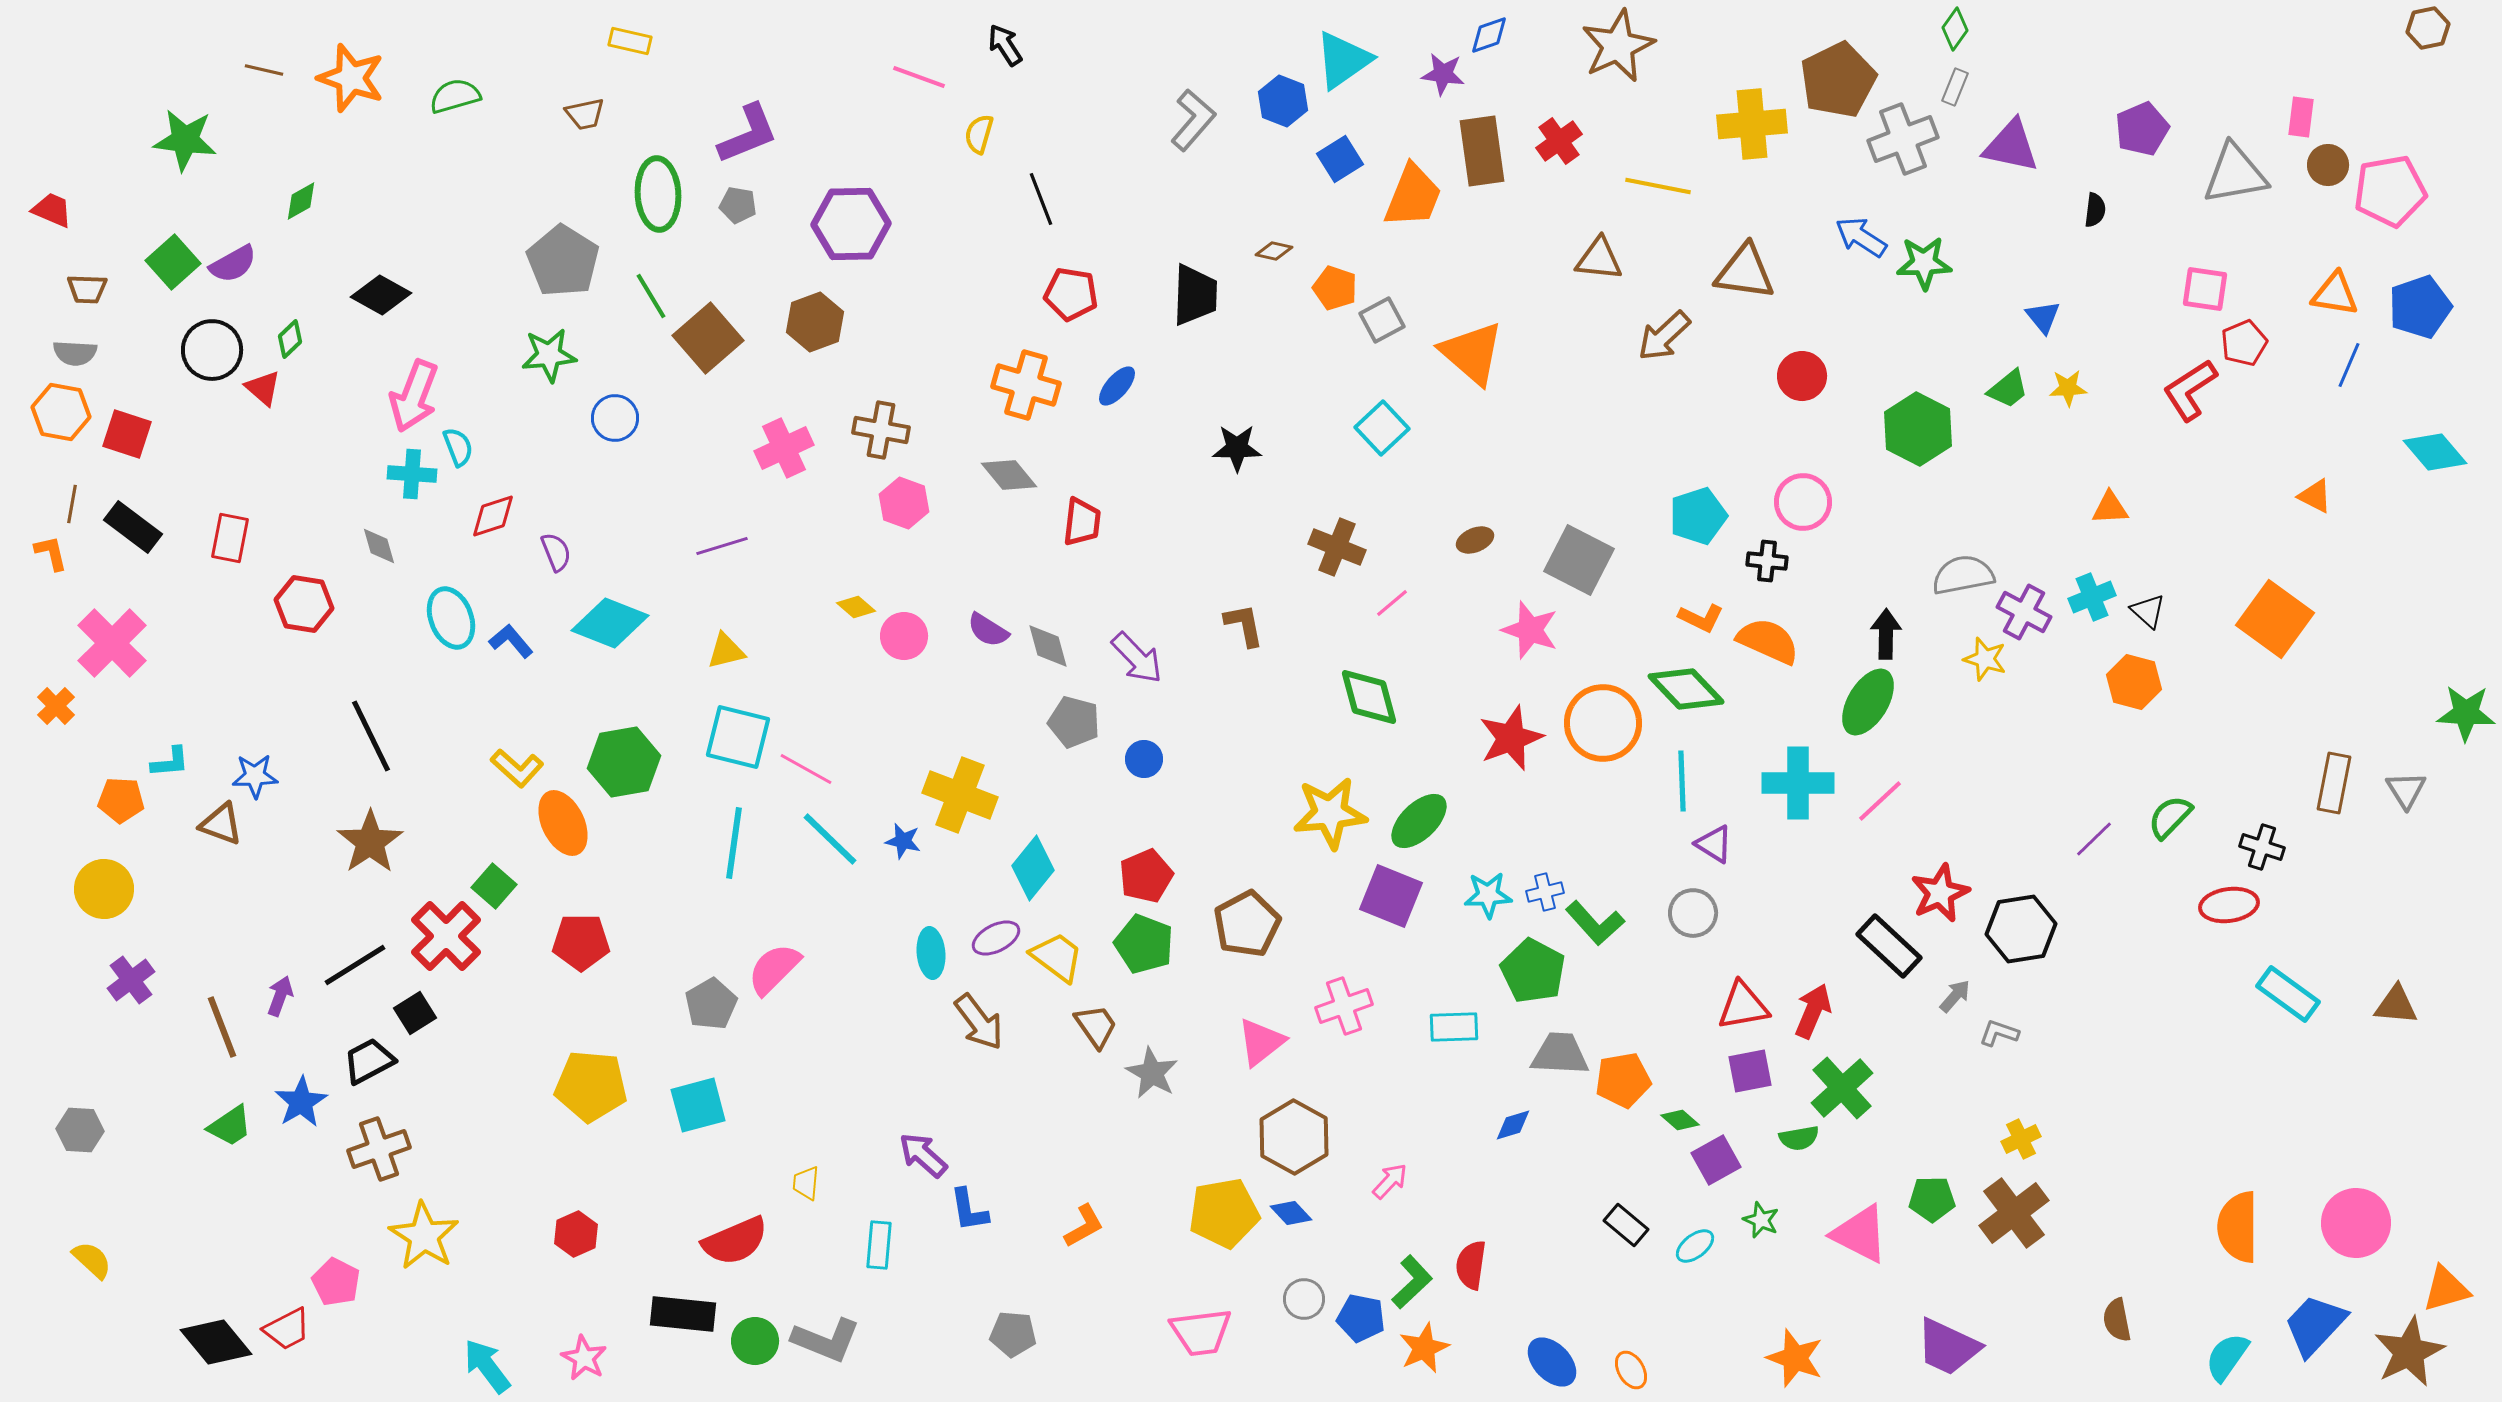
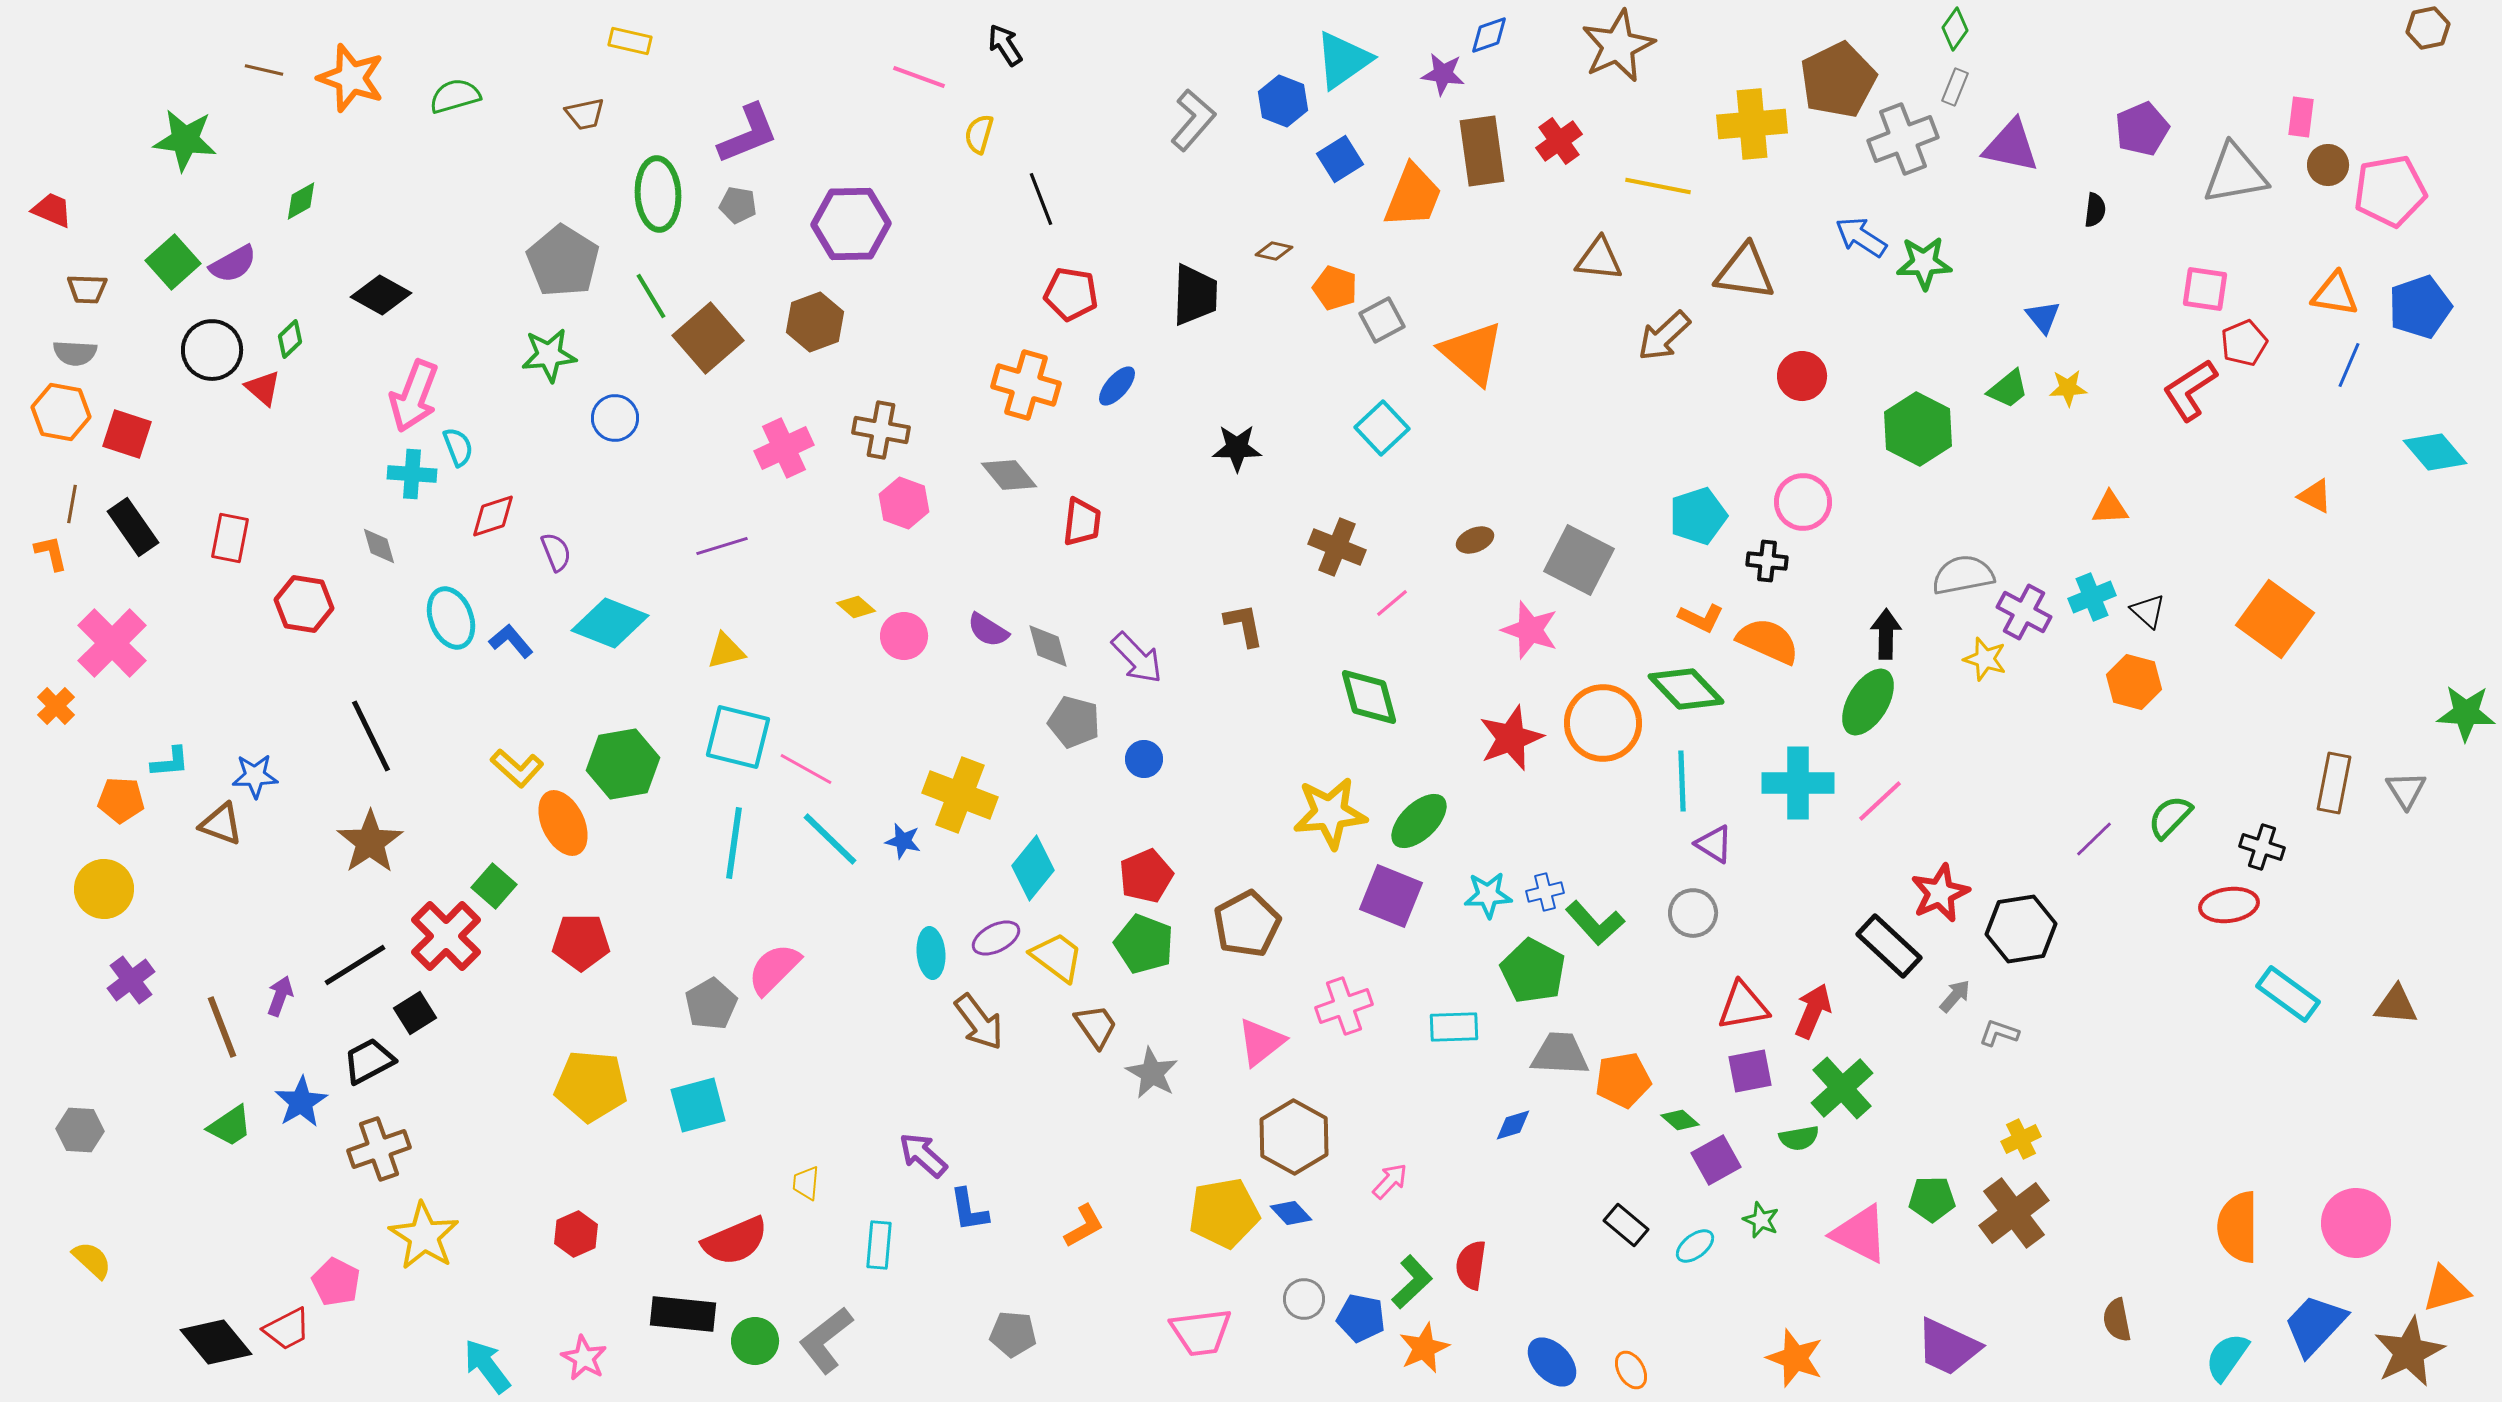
black rectangle at (133, 527): rotated 18 degrees clockwise
green hexagon at (624, 762): moved 1 px left, 2 px down
gray L-shape at (826, 1340): rotated 120 degrees clockwise
